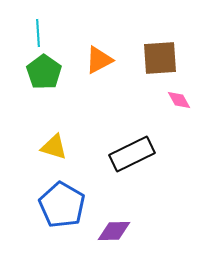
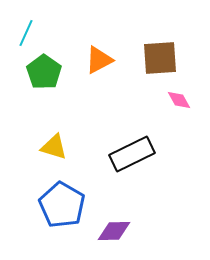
cyan line: moved 12 px left; rotated 28 degrees clockwise
